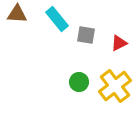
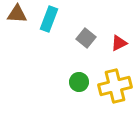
cyan rectangle: moved 8 px left; rotated 60 degrees clockwise
gray square: moved 3 px down; rotated 30 degrees clockwise
yellow cross: rotated 24 degrees clockwise
